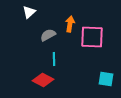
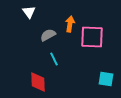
white triangle: rotated 24 degrees counterclockwise
cyan line: rotated 24 degrees counterclockwise
red diamond: moved 5 px left, 2 px down; rotated 60 degrees clockwise
